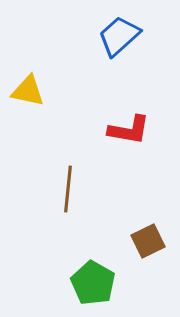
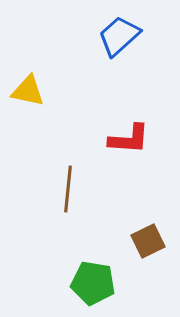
red L-shape: moved 9 px down; rotated 6 degrees counterclockwise
green pentagon: rotated 21 degrees counterclockwise
